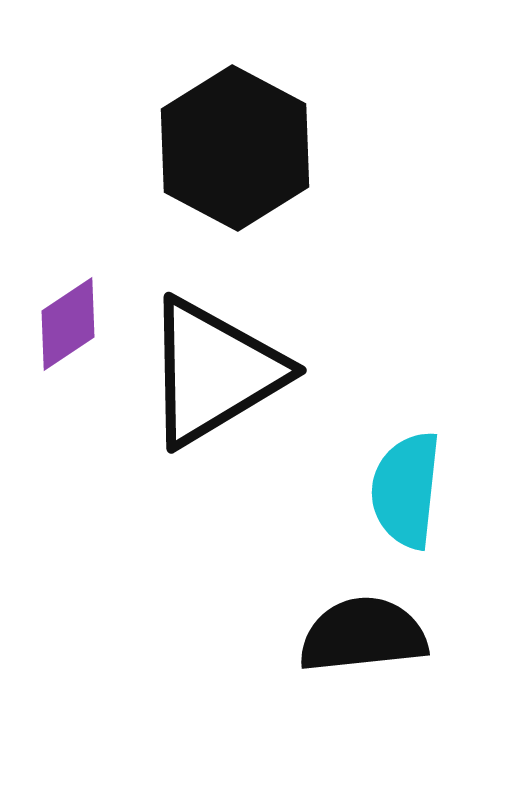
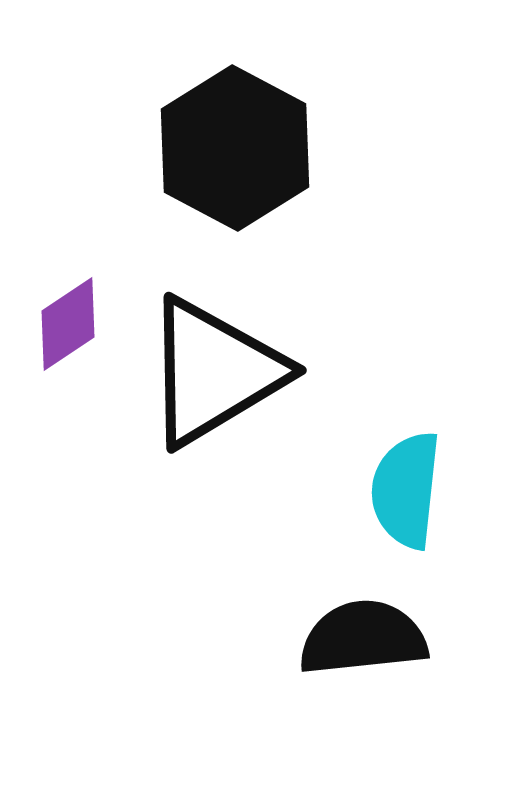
black semicircle: moved 3 px down
